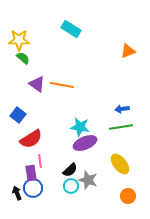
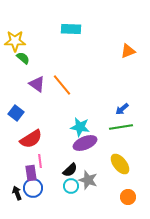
cyan rectangle: rotated 30 degrees counterclockwise
yellow star: moved 4 px left, 1 px down
orange line: rotated 40 degrees clockwise
blue arrow: rotated 32 degrees counterclockwise
blue square: moved 2 px left, 2 px up
orange circle: moved 1 px down
